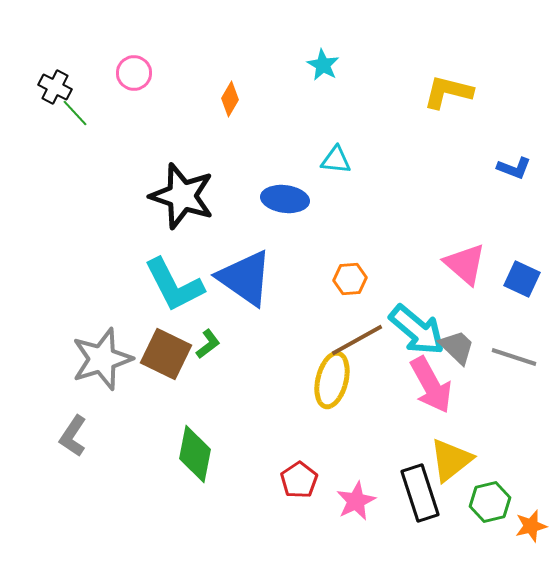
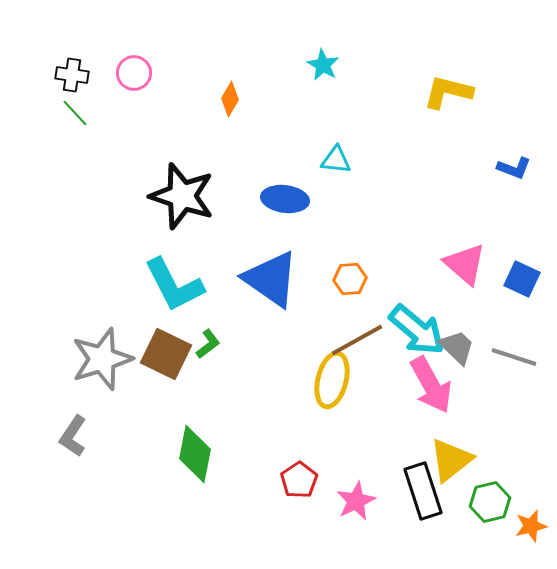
black cross: moved 17 px right, 12 px up; rotated 20 degrees counterclockwise
blue triangle: moved 26 px right, 1 px down
black rectangle: moved 3 px right, 2 px up
